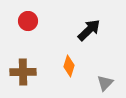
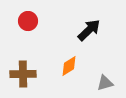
orange diamond: rotated 40 degrees clockwise
brown cross: moved 2 px down
gray triangle: rotated 30 degrees clockwise
